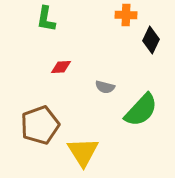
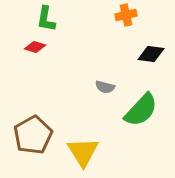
orange cross: rotated 15 degrees counterclockwise
black diamond: moved 14 px down; rotated 72 degrees clockwise
red diamond: moved 26 px left, 20 px up; rotated 20 degrees clockwise
brown pentagon: moved 7 px left, 10 px down; rotated 9 degrees counterclockwise
